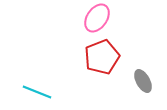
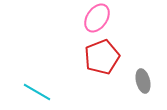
gray ellipse: rotated 15 degrees clockwise
cyan line: rotated 8 degrees clockwise
